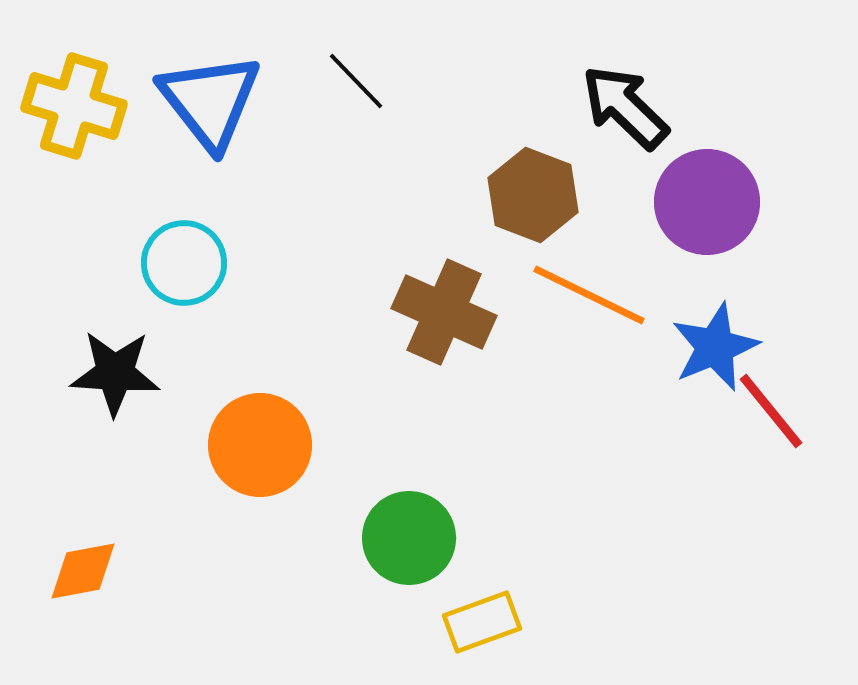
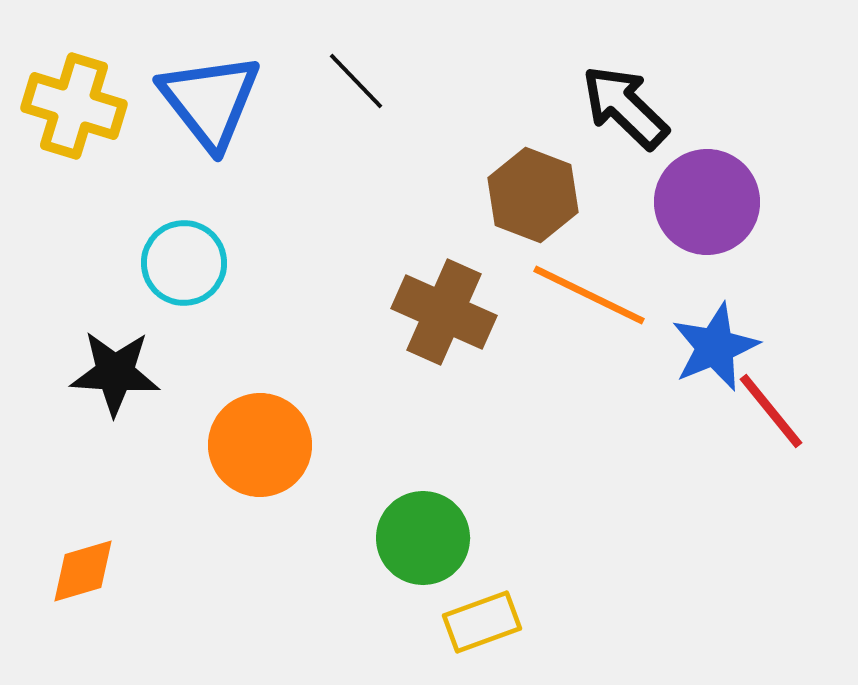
green circle: moved 14 px right
orange diamond: rotated 6 degrees counterclockwise
